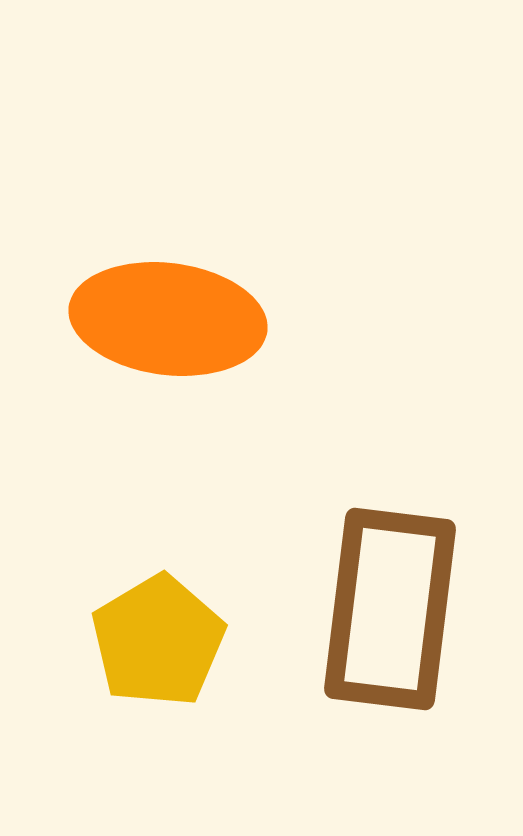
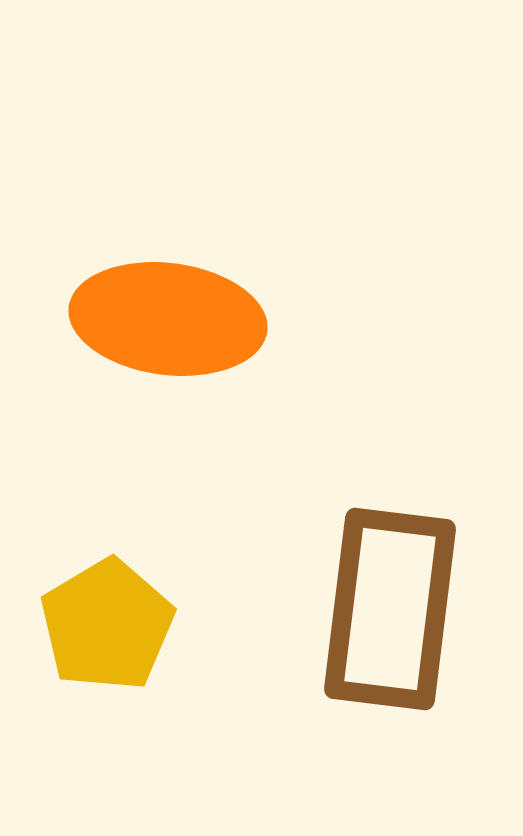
yellow pentagon: moved 51 px left, 16 px up
